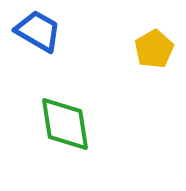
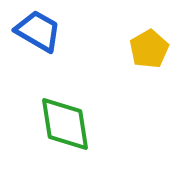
yellow pentagon: moved 5 px left
